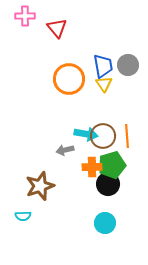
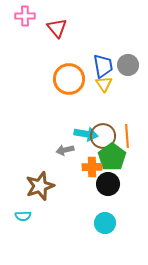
green pentagon: moved 8 px up; rotated 20 degrees counterclockwise
